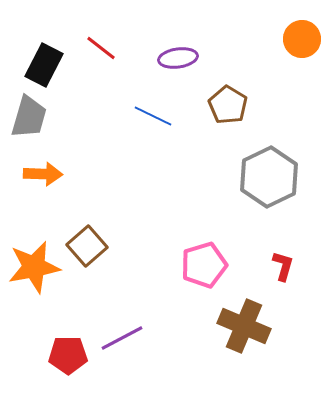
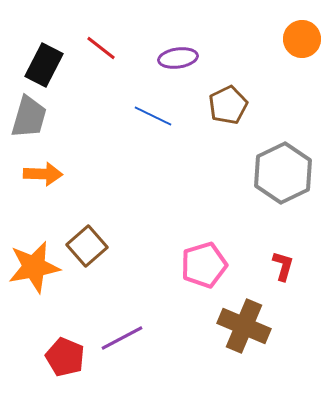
brown pentagon: rotated 15 degrees clockwise
gray hexagon: moved 14 px right, 4 px up
red pentagon: moved 3 px left, 2 px down; rotated 24 degrees clockwise
